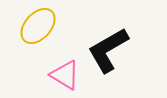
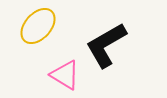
black L-shape: moved 2 px left, 5 px up
